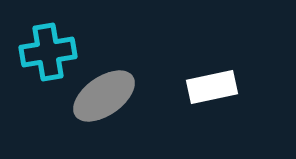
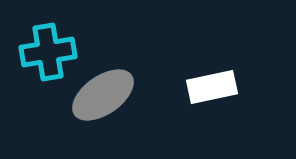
gray ellipse: moved 1 px left, 1 px up
